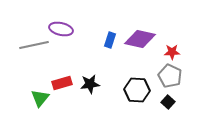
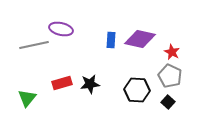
blue rectangle: moved 1 px right; rotated 14 degrees counterclockwise
red star: rotated 28 degrees clockwise
green triangle: moved 13 px left
